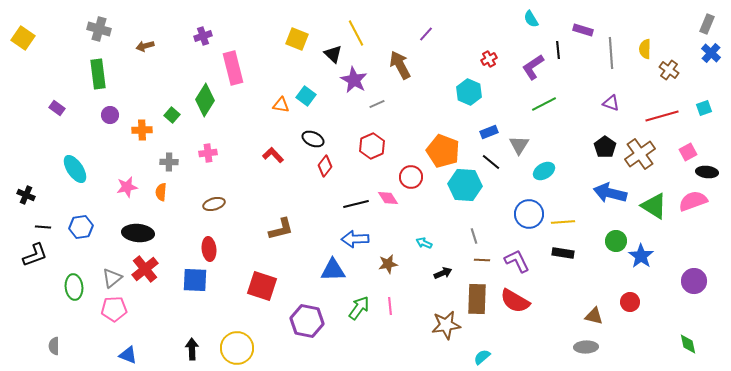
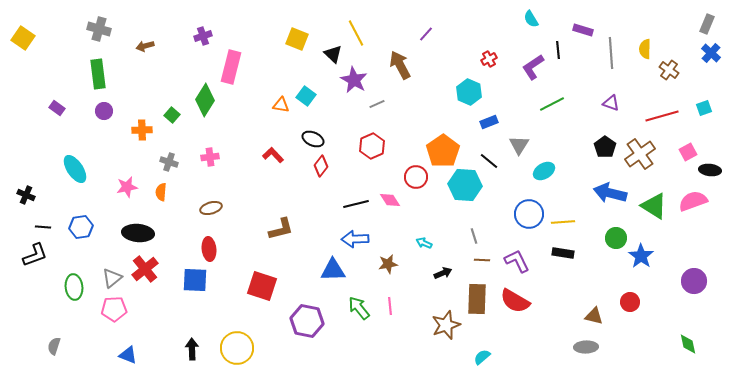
pink rectangle at (233, 68): moved 2 px left, 1 px up; rotated 28 degrees clockwise
green line at (544, 104): moved 8 px right
purple circle at (110, 115): moved 6 px left, 4 px up
blue rectangle at (489, 132): moved 10 px up
orange pentagon at (443, 151): rotated 16 degrees clockwise
pink cross at (208, 153): moved 2 px right, 4 px down
gray cross at (169, 162): rotated 18 degrees clockwise
black line at (491, 162): moved 2 px left, 1 px up
red diamond at (325, 166): moved 4 px left
black ellipse at (707, 172): moved 3 px right, 2 px up
red circle at (411, 177): moved 5 px right
pink diamond at (388, 198): moved 2 px right, 2 px down
brown ellipse at (214, 204): moved 3 px left, 4 px down
green circle at (616, 241): moved 3 px up
green arrow at (359, 308): rotated 75 degrees counterclockwise
brown star at (446, 325): rotated 12 degrees counterclockwise
gray semicircle at (54, 346): rotated 18 degrees clockwise
